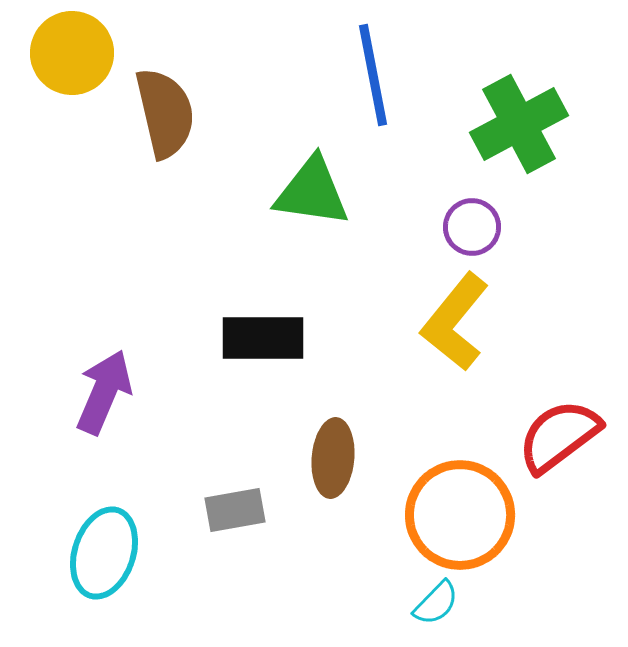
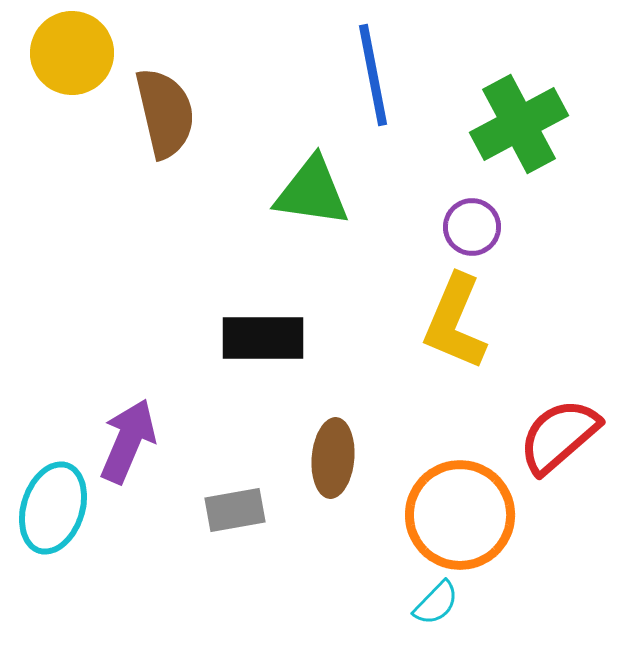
yellow L-shape: rotated 16 degrees counterclockwise
purple arrow: moved 24 px right, 49 px down
red semicircle: rotated 4 degrees counterclockwise
cyan ellipse: moved 51 px left, 45 px up
